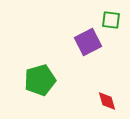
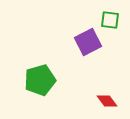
green square: moved 1 px left
red diamond: rotated 20 degrees counterclockwise
